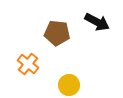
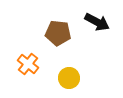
brown pentagon: moved 1 px right
yellow circle: moved 7 px up
